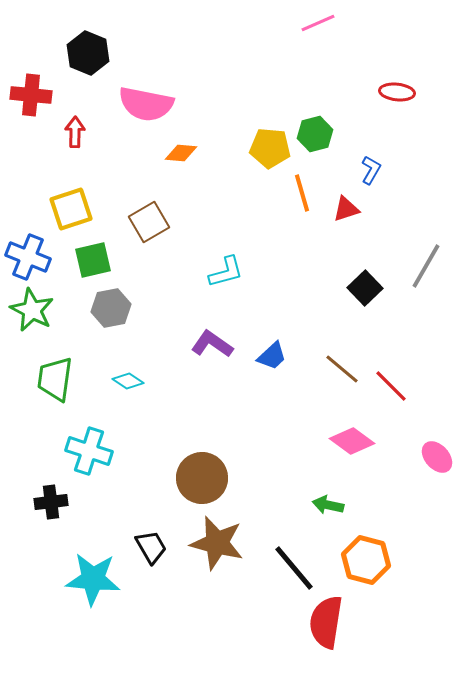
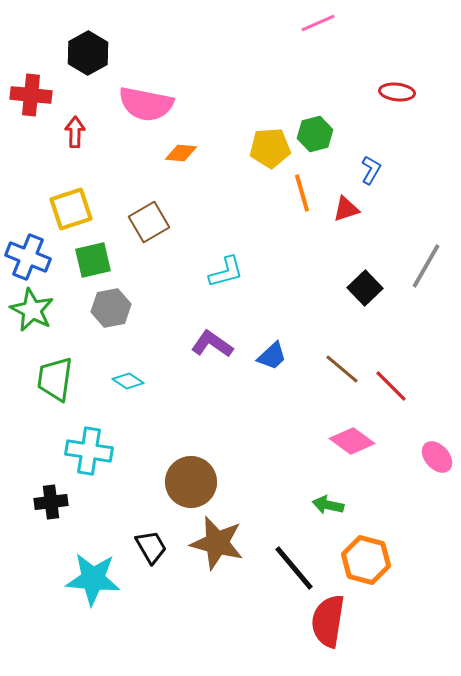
black hexagon: rotated 9 degrees clockwise
yellow pentagon: rotated 9 degrees counterclockwise
cyan cross: rotated 9 degrees counterclockwise
brown circle: moved 11 px left, 4 px down
red semicircle: moved 2 px right, 1 px up
